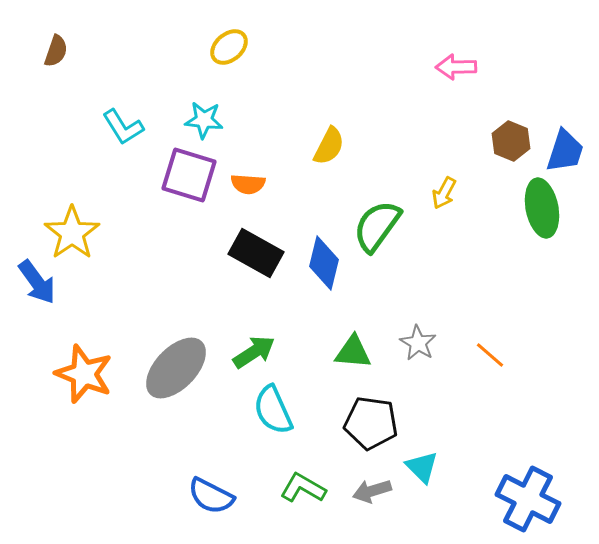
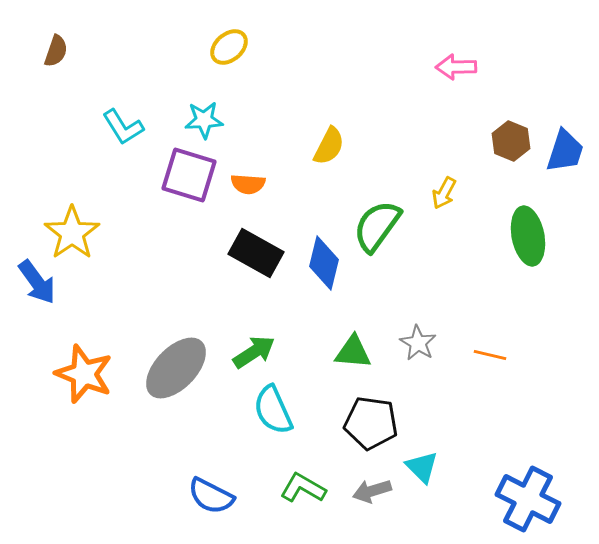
cyan star: rotated 9 degrees counterclockwise
green ellipse: moved 14 px left, 28 px down
orange line: rotated 28 degrees counterclockwise
